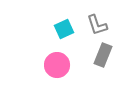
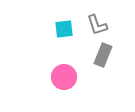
cyan square: rotated 18 degrees clockwise
pink circle: moved 7 px right, 12 px down
